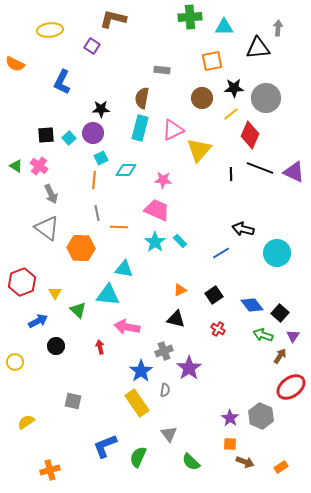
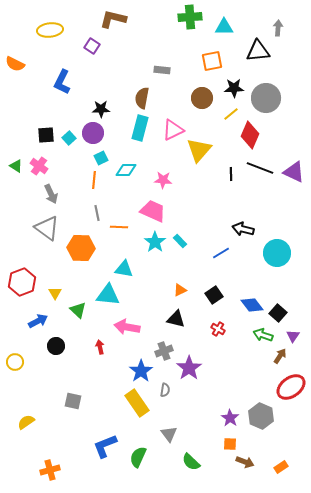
black triangle at (258, 48): moved 3 px down
pink trapezoid at (157, 210): moved 4 px left, 1 px down
black square at (280, 313): moved 2 px left
